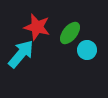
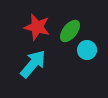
green ellipse: moved 2 px up
cyan arrow: moved 12 px right, 10 px down
